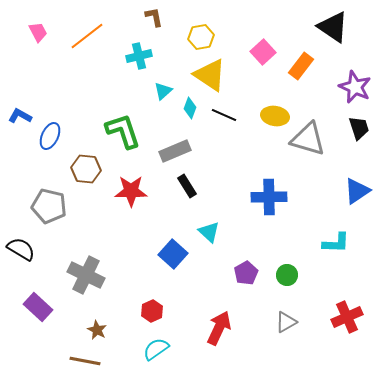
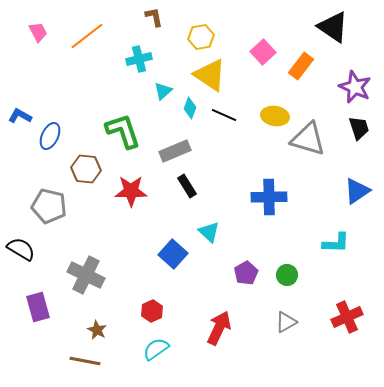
cyan cross at (139, 56): moved 3 px down
purple rectangle at (38, 307): rotated 32 degrees clockwise
